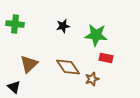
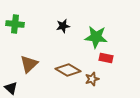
green star: moved 2 px down
brown diamond: moved 3 px down; rotated 25 degrees counterclockwise
black triangle: moved 3 px left, 1 px down
